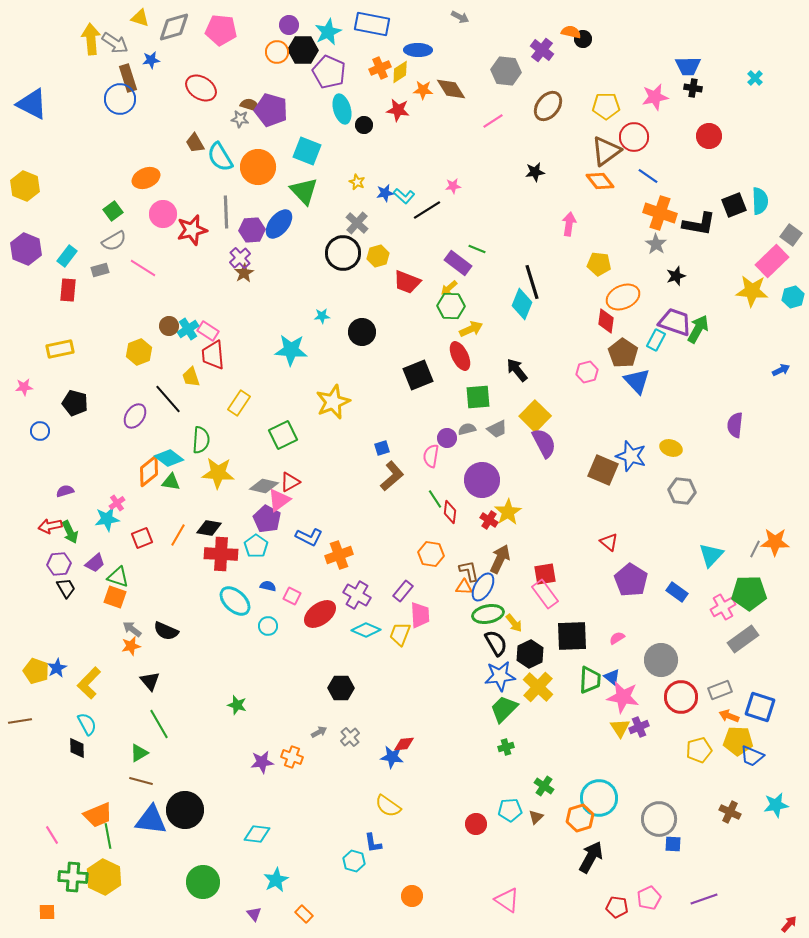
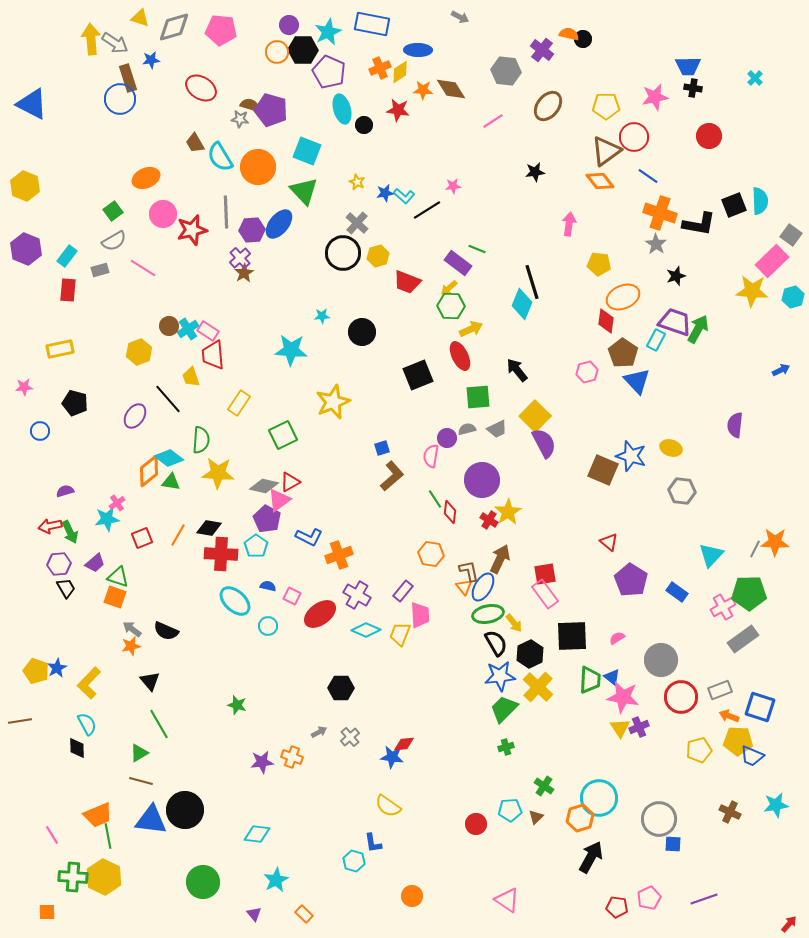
orange semicircle at (571, 32): moved 2 px left, 2 px down
orange triangle at (464, 587): rotated 48 degrees clockwise
